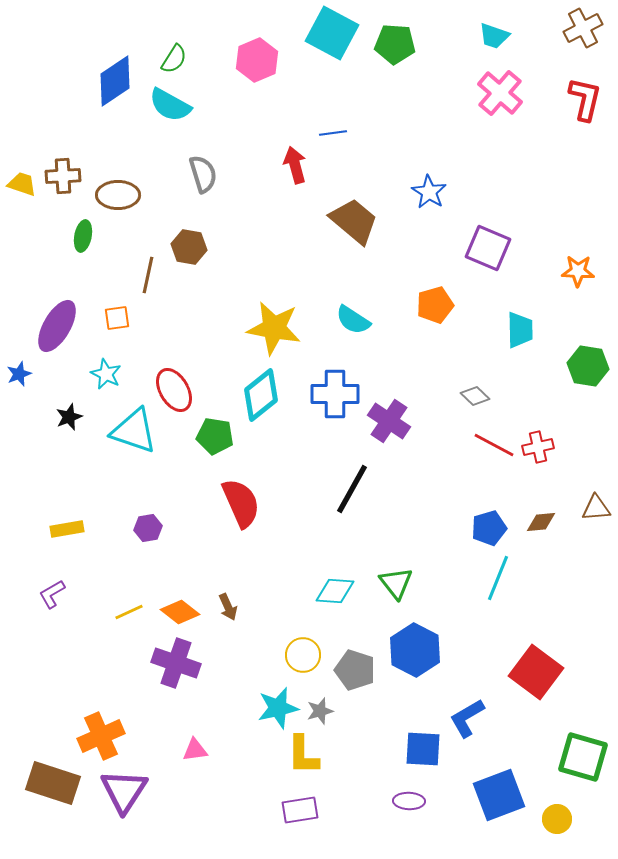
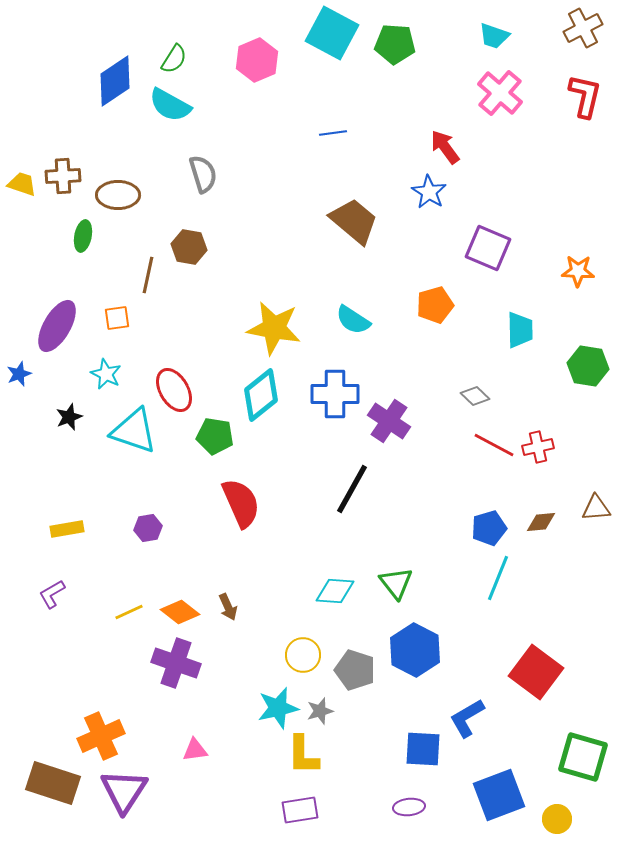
red L-shape at (585, 99): moved 3 px up
red arrow at (295, 165): moved 150 px right, 18 px up; rotated 21 degrees counterclockwise
purple ellipse at (409, 801): moved 6 px down; rotated 8 degrees counterclockwise
